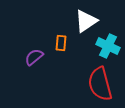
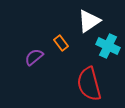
white triangle: moved 3 px right
orange rectangle: rotated 42 degrees counterclockwise
red semicircle: moved 11 px left
